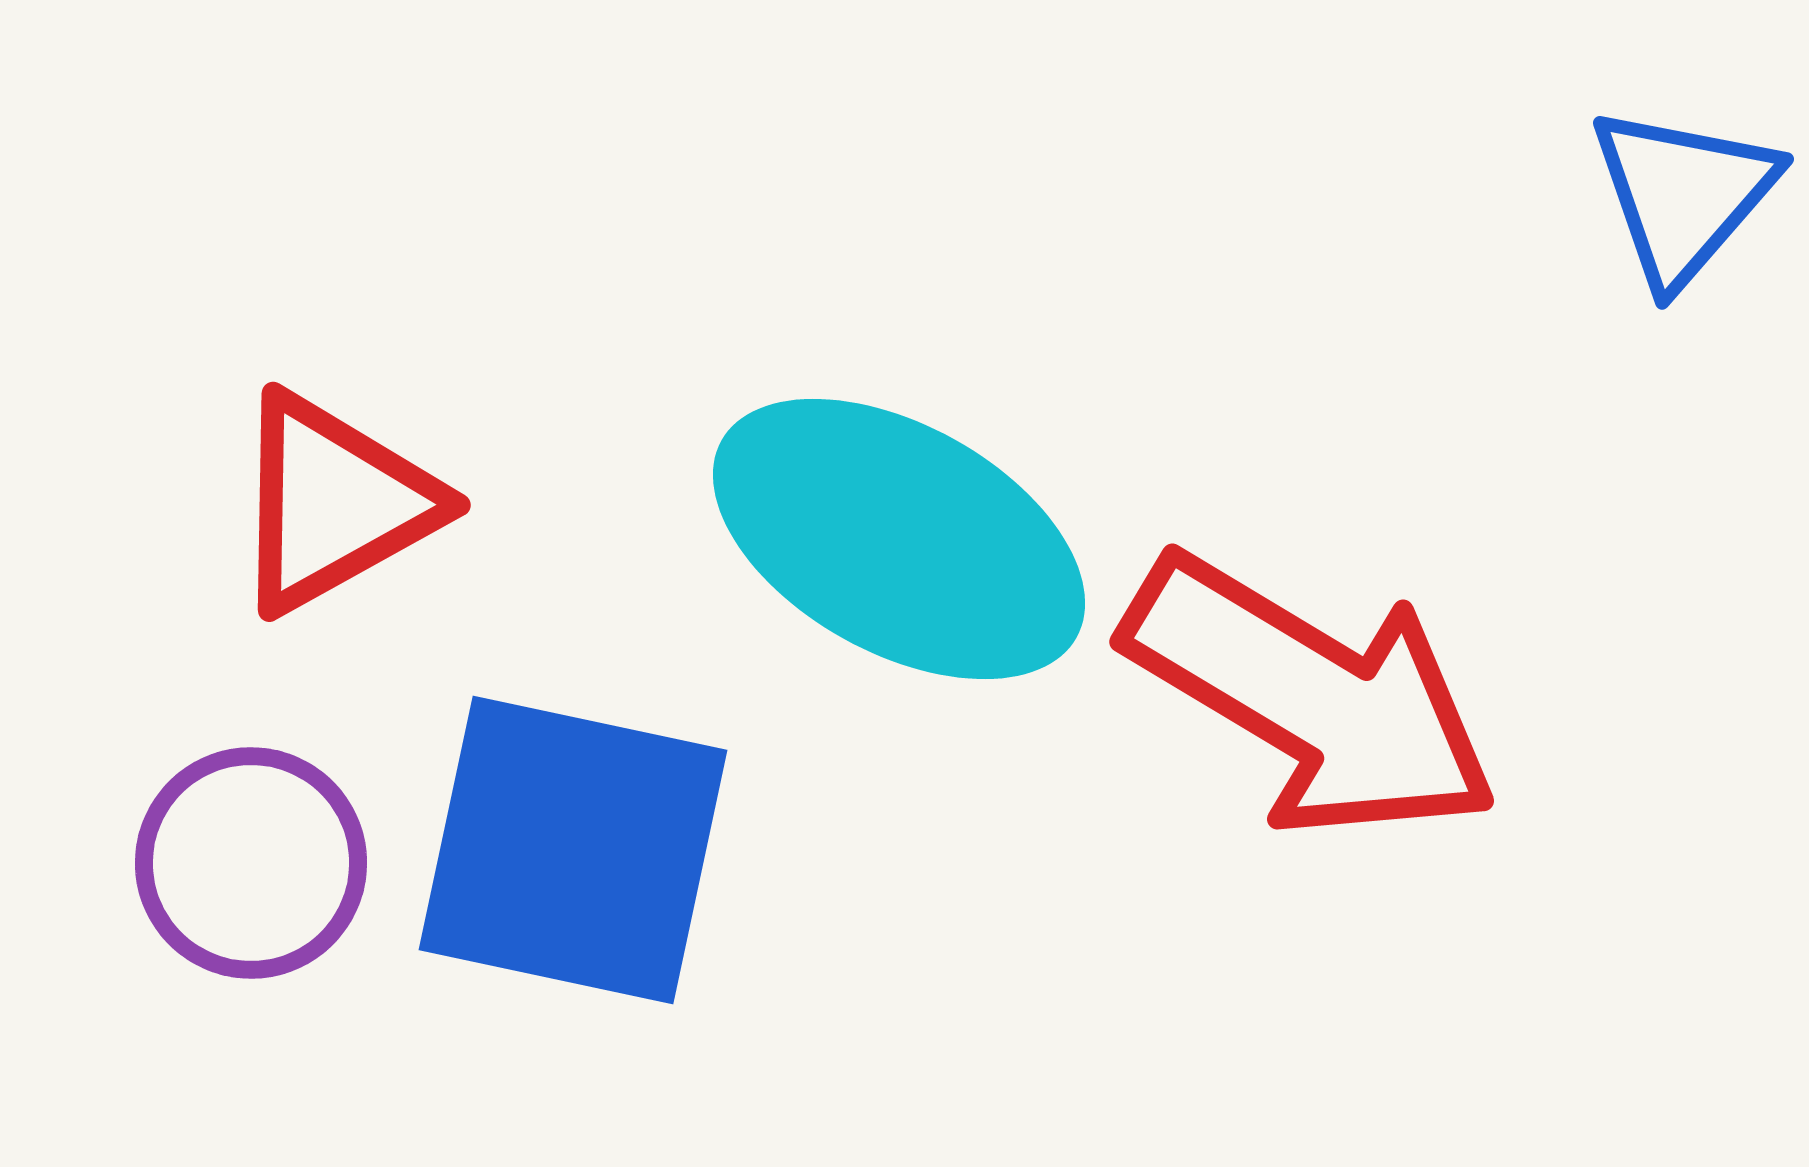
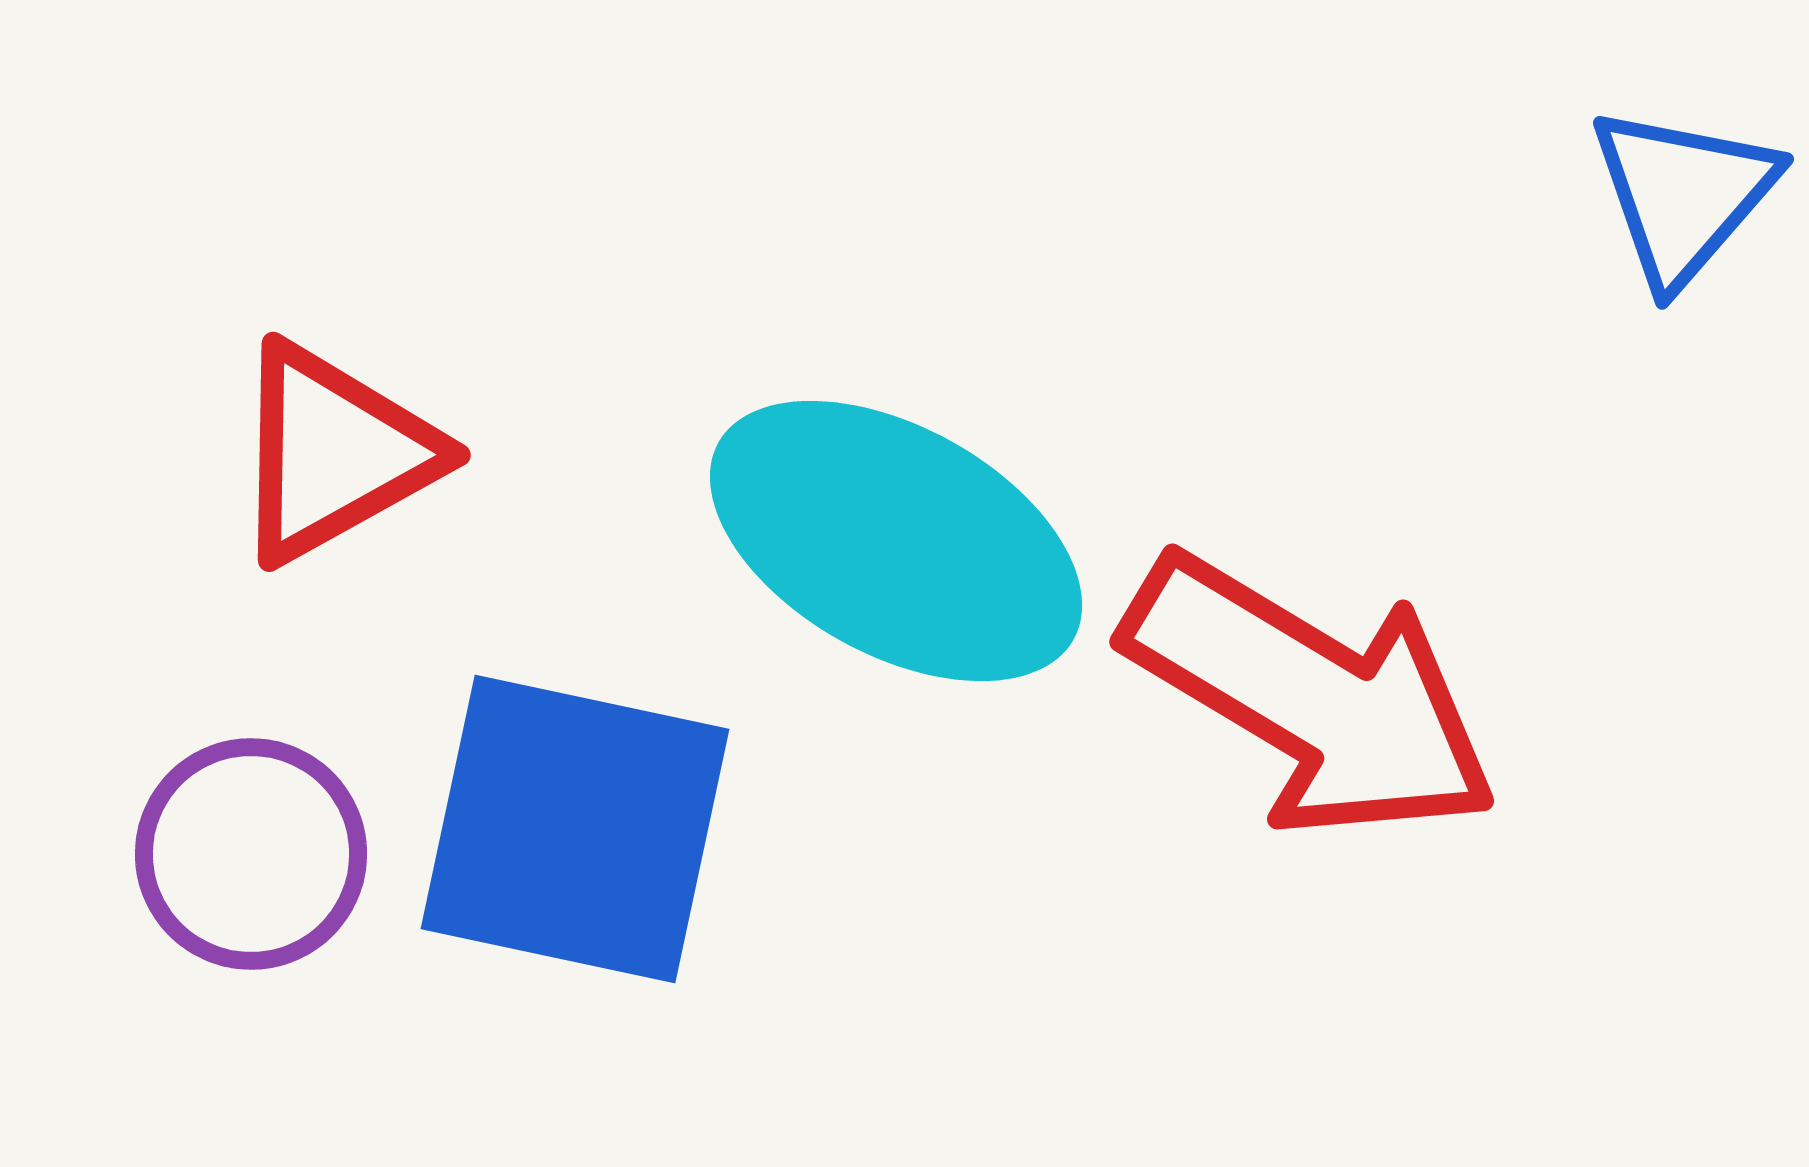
red triangle: moved 50 px up
cyan ellipse: moved 3 px left, 2 px down
blue square: moved 2 px right, 21 px up
purple circle: moved 9 px up
